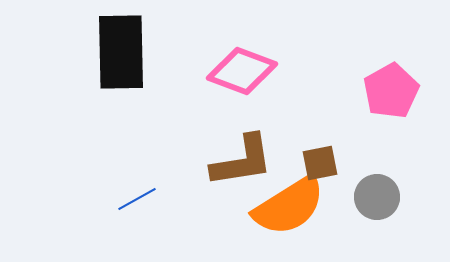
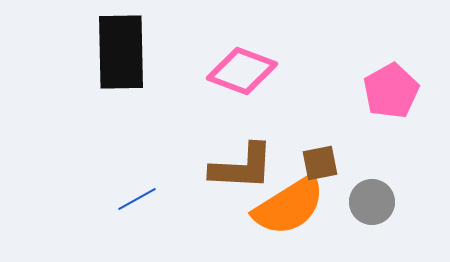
brown L-shape: moved 6 px down; rotated 12 degrees clockwise
gray circle: moved 5 px left, 5 px down
